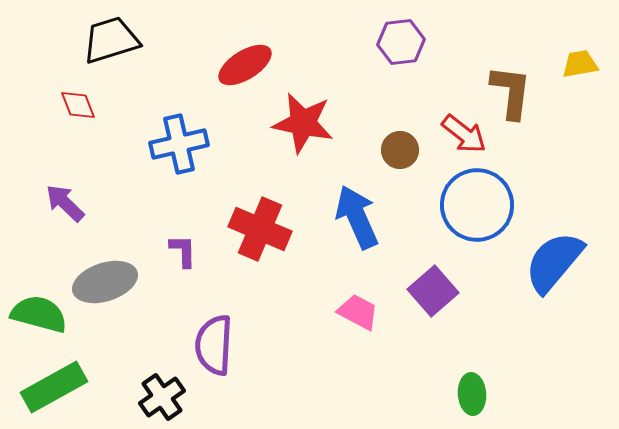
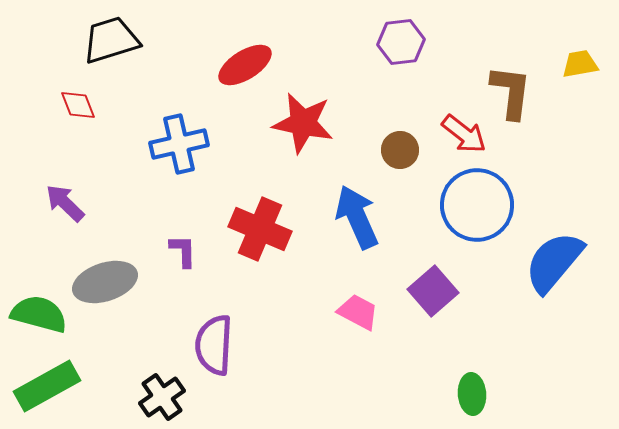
green rectangle: moved 7 px left, 1 px up
